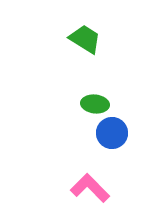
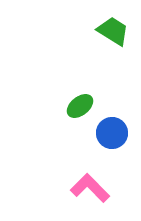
green trapezoid: moved 28 px right, 8 px up
green ellipse: moved 15 px left, 2 px down; rotated 44 degrees counterclockwise
